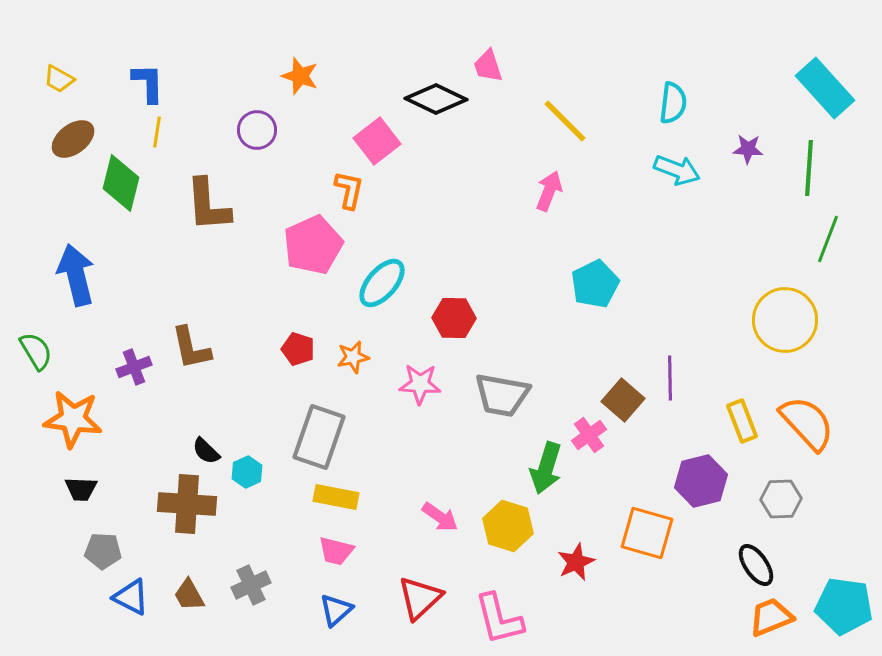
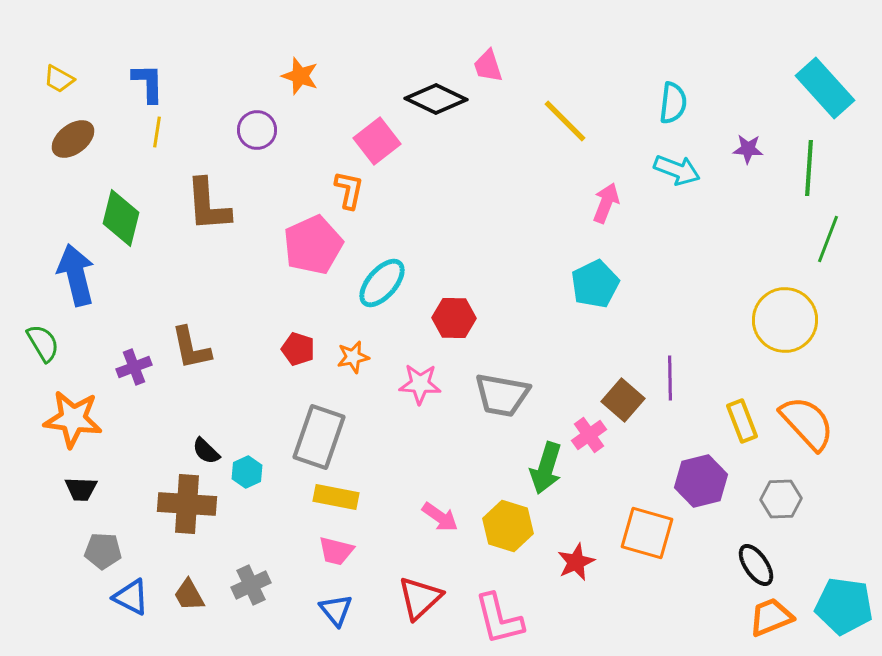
green diamond at (121, 183): moved 35 px down
pink arrow at (549, 191): moved 57 px right, 12 px down
green semicircle at (36, 351): moved 7 px right, 8 px up
blue triangle at (336, 610): rotated 27 degrees counterclockwise
